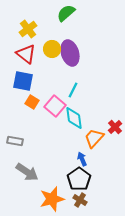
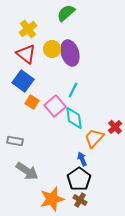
blue square: rotated 25 degrees clockwise
pink square: rotated 10 degrees clockwise
gray arrow: moved 1 px up
